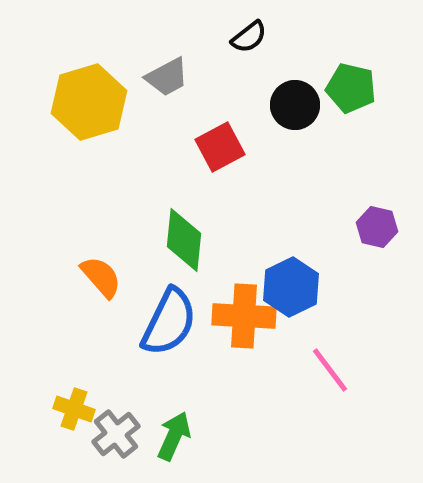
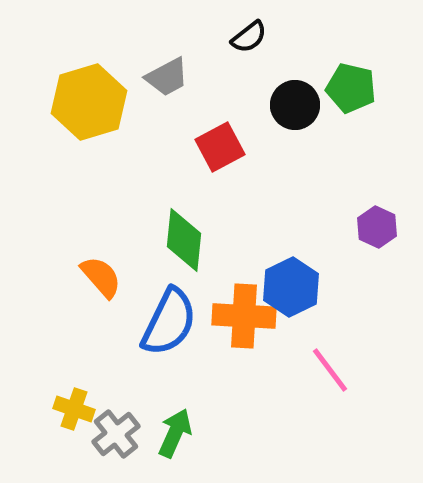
purple hexagon: rotated 12 degrees clockwise
green arrow: moved 1 px right, 3 px up
